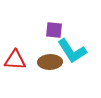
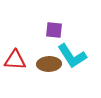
cyan L-shape: moved 5 px down
brown ellipse: moved 1 px left, 2 px down
